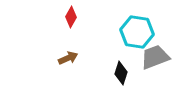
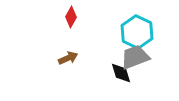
cyan hexagon: rotated 16 degrees clockwise
gray trapezoid: moved 20 px left
black diamond: rotated 35 degrees counterclockwise
